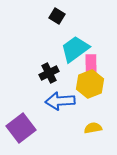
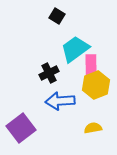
yellow hexagon: moved 6 px right, 1 px down
